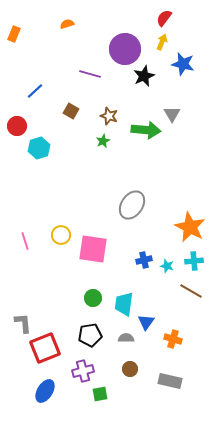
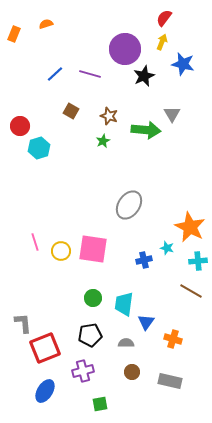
orange semicircle: moved 21 px left
blue line: moved 20 px right, 17 px up
red circle: moved 3 px right
gray ellipse: moved 3 px left
yellow circle: moved 16 px down
pink line: moved 10 px right, 1 px down
cyan cross: moved 4 px right
cyan star: moved 18 px up
gray semicircle: moved 5 px down
brown circle: moved 2 px right, 3 px down
green square: moved 10 px down
